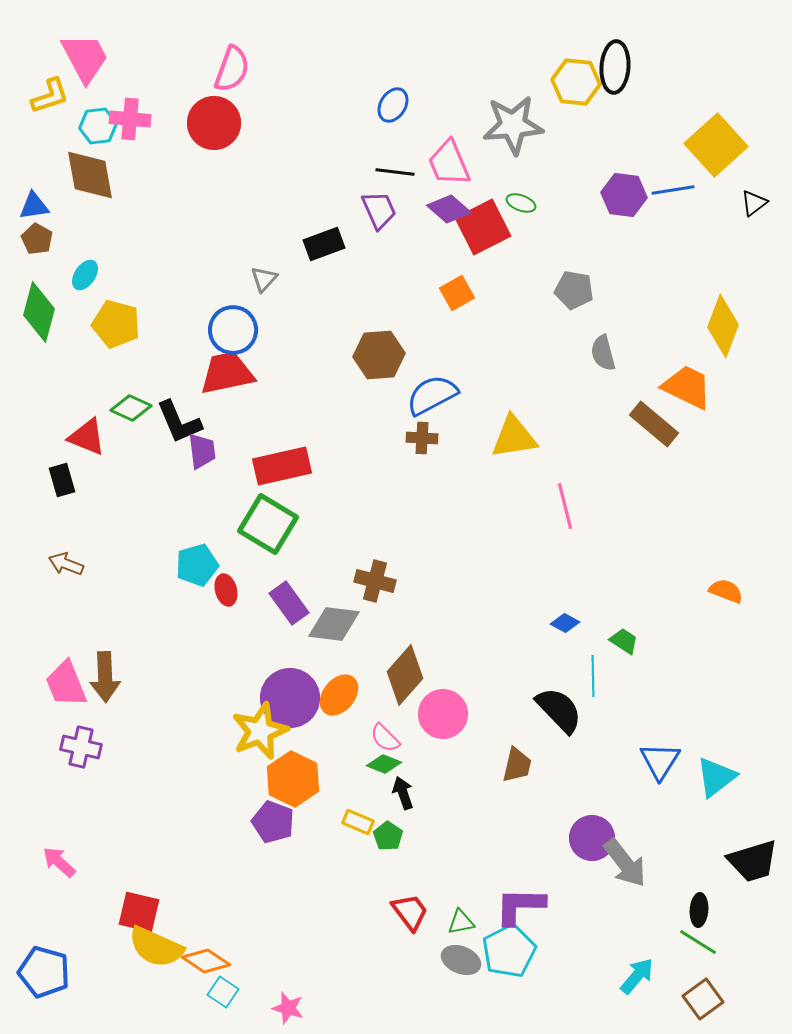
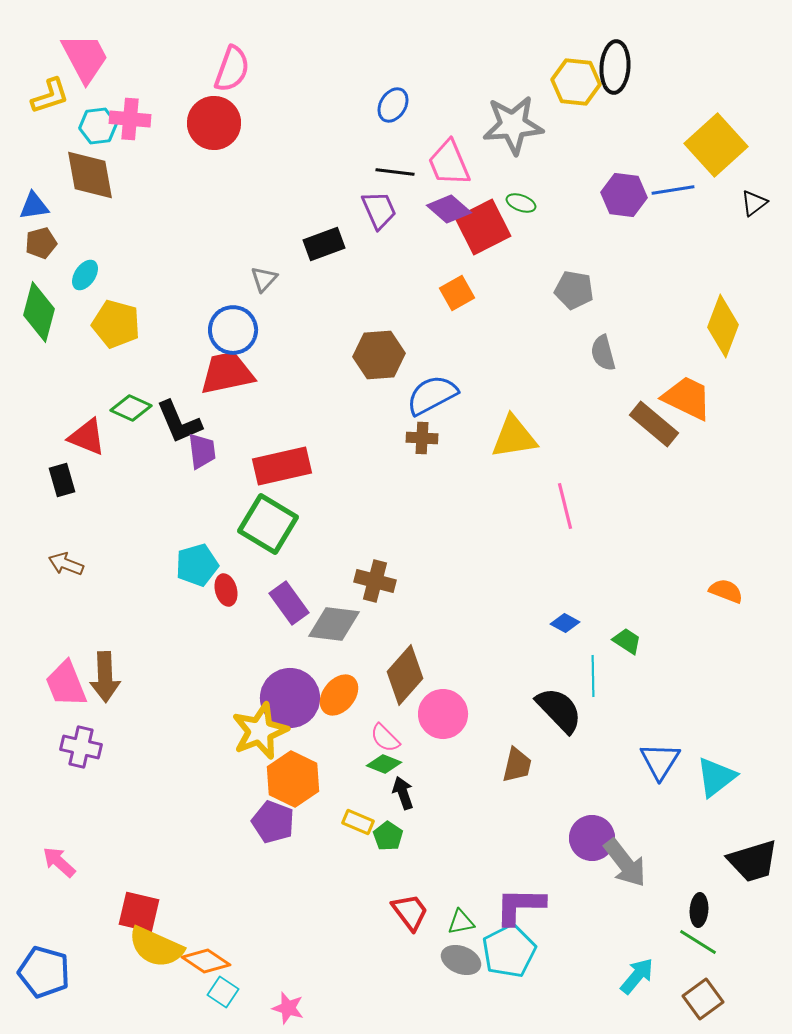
brown pentagon at (37, 239): moved 4 px right, 4 px down; rotated 28 degrees clockwise
orange trapezoid at (687, 387): moved 11 px down
green trapezoid at (624, 641): moved 3 px right
